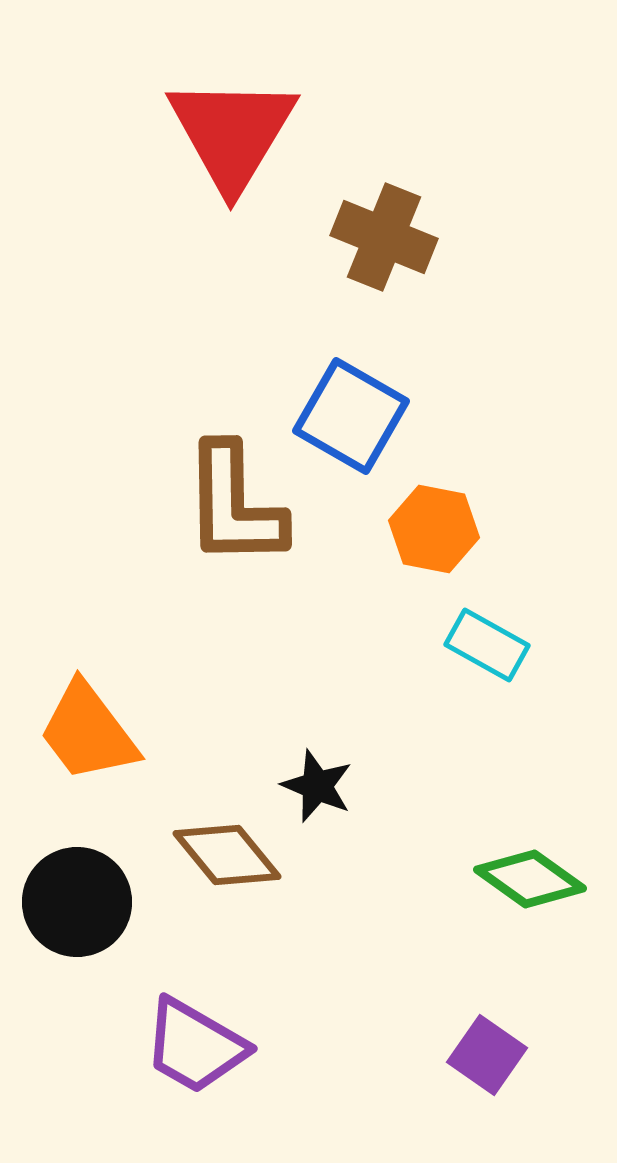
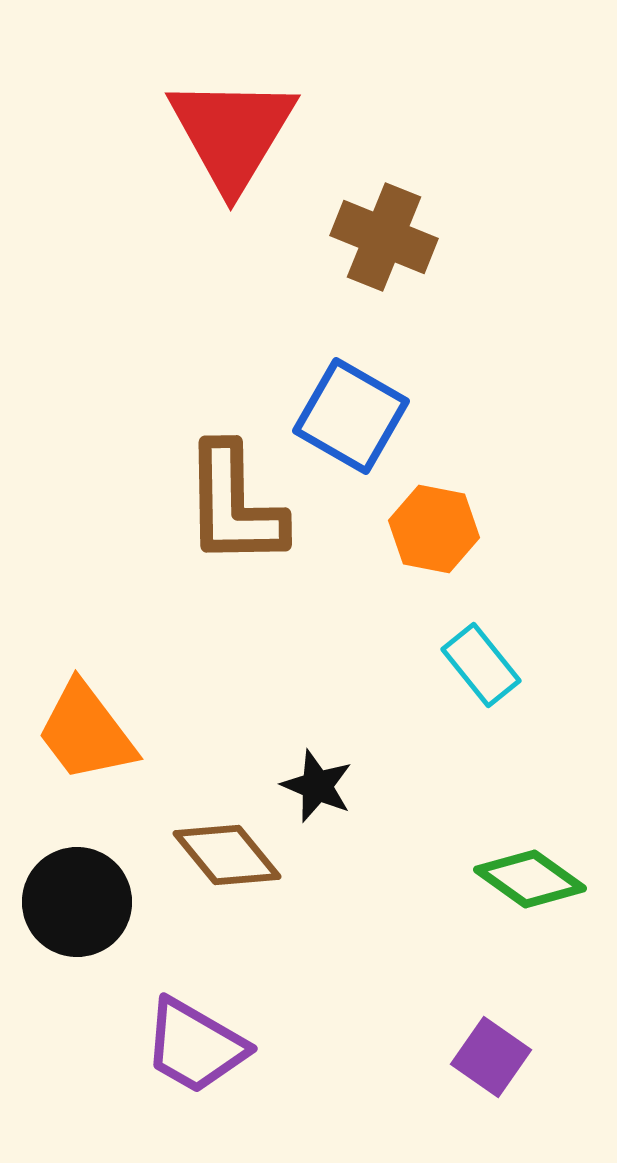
cyan rectangle: moved 6 px left, 20 px down; rotated 22 degrees clockwise
orange trapezoid: moved 2 px left
purple square: moved 4 px right, 2 px down
